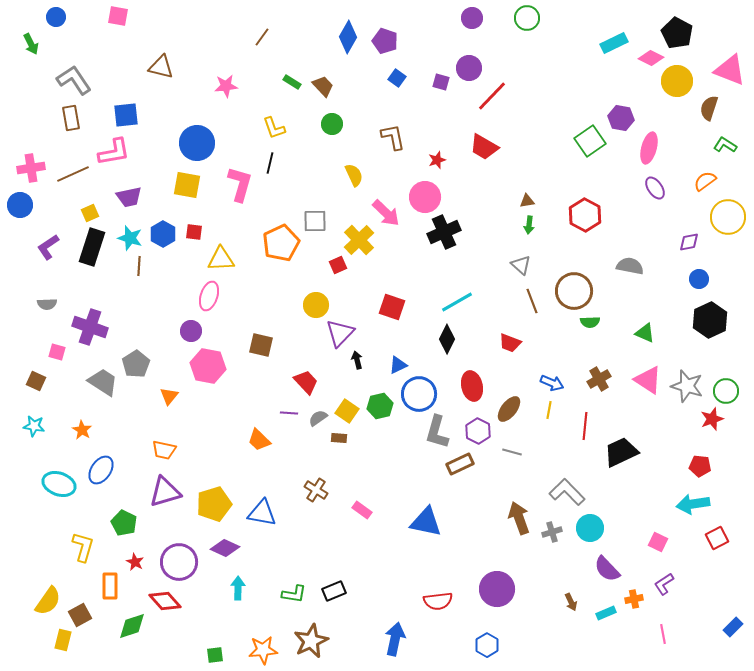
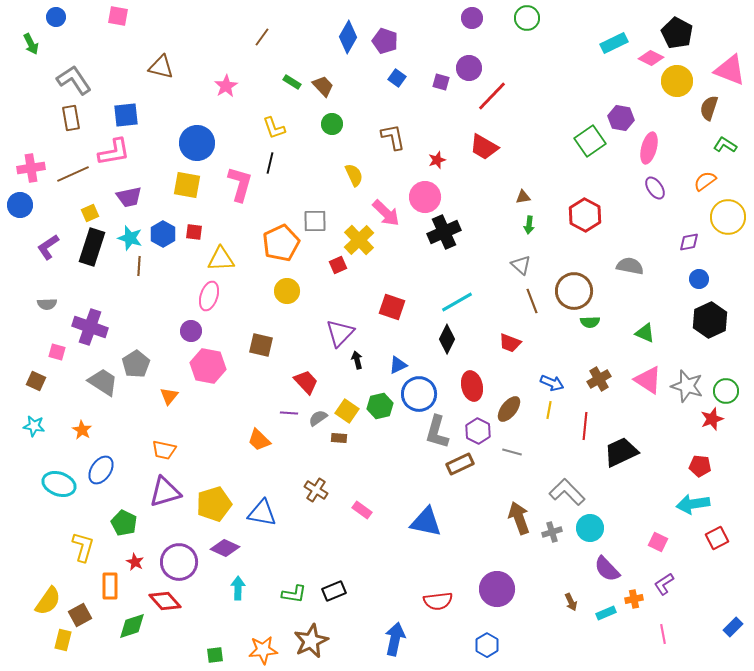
pink star at (226, 86): rotated 25 degrees counterclockwise
brown triangle at (527, 201): moved 4 px left, 4 px up
yellow circle at (316, 305): moved 29 px left, 14 px up
